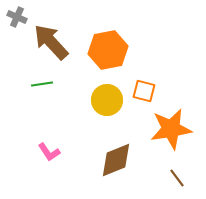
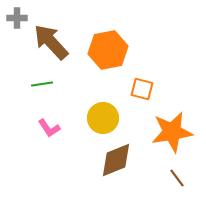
gray cross: moved 1 px down; rotated 24 degrees counterclockwise
orange square: moved 2 px left, 2 px up
yellow circle: moved 4 px left, 18 px down
orange star: moved 1 px right, 3 px down
pink L-shape: moved 24 px up
